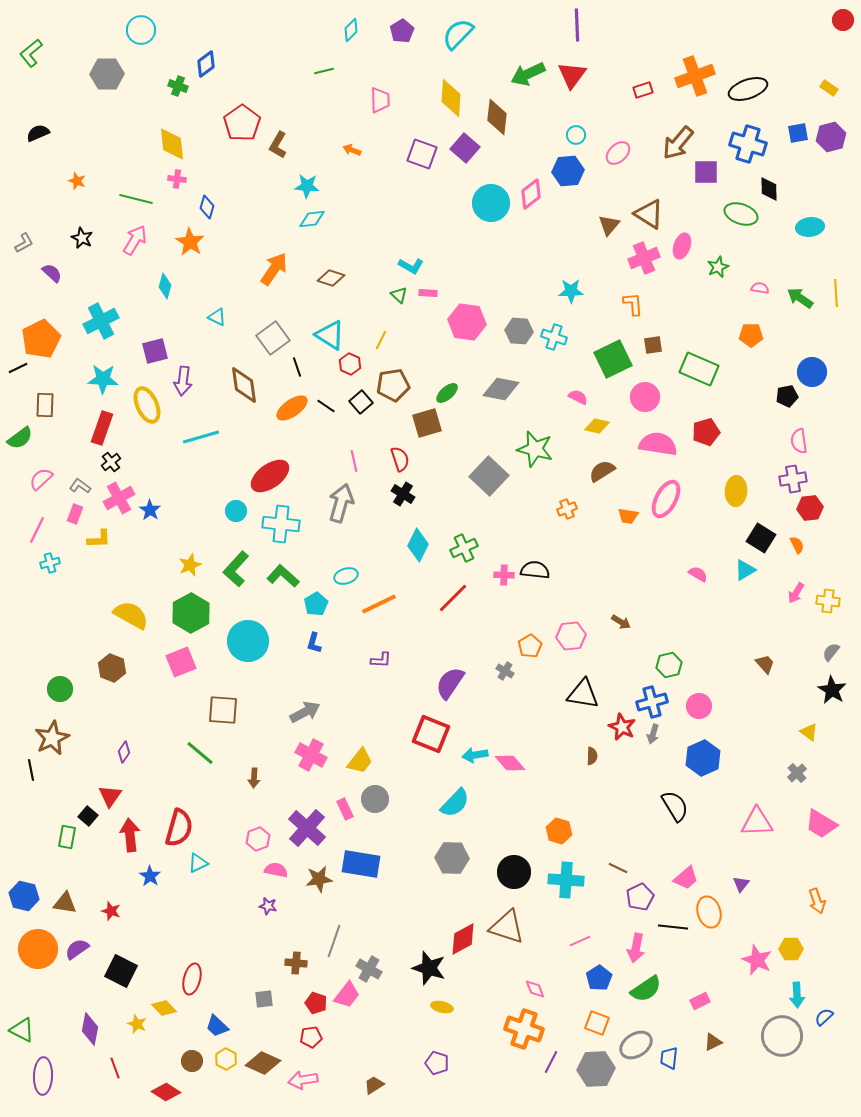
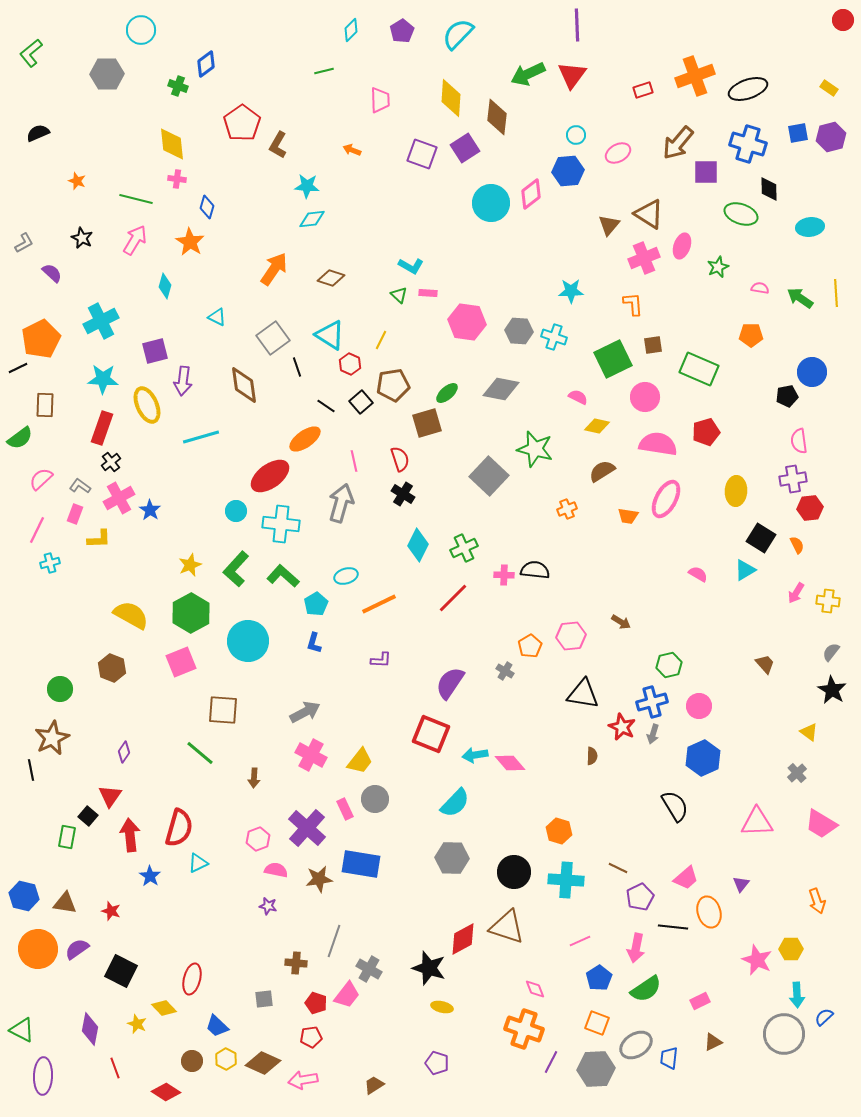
purple square at (465, 148): rotated 16 degrees clockwise
pink ellipse at (618, 153): rotated 15 degrees clockwise
orange ellipse at (292, 408): moved 13 px right, 31 px down
gray circle at (782, 1036): moved 2 px right, 2 px up
